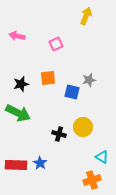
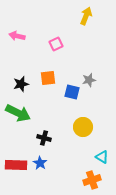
black cross: moved 15 px left, 4 px down
